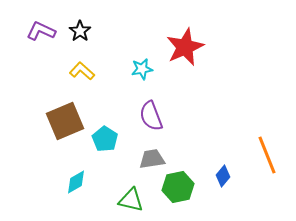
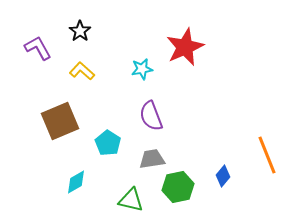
purple L-shape: moved 3 px left, 17 px down; rotated 36 degrees clockwise
brown square: moved 5 px left
cyan pentagon: moved 3 px right, 4 px down
